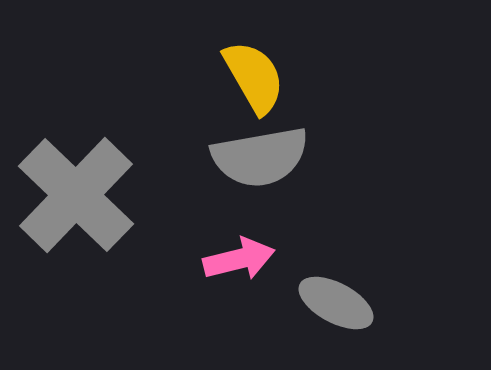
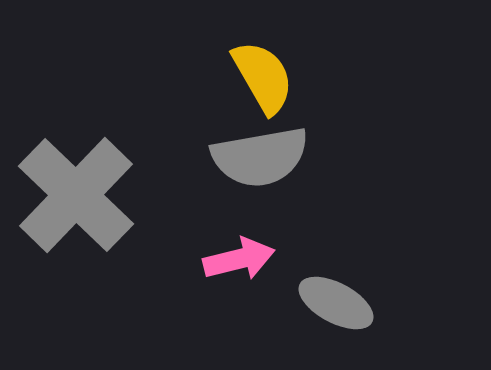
yellow semicircle: moved 9 px right
